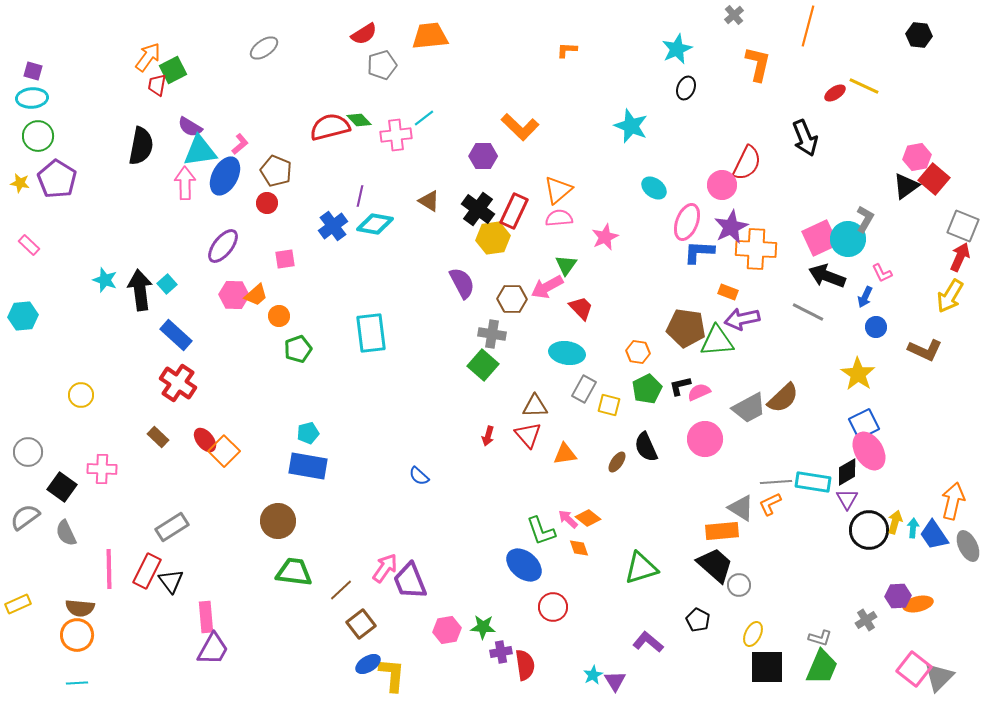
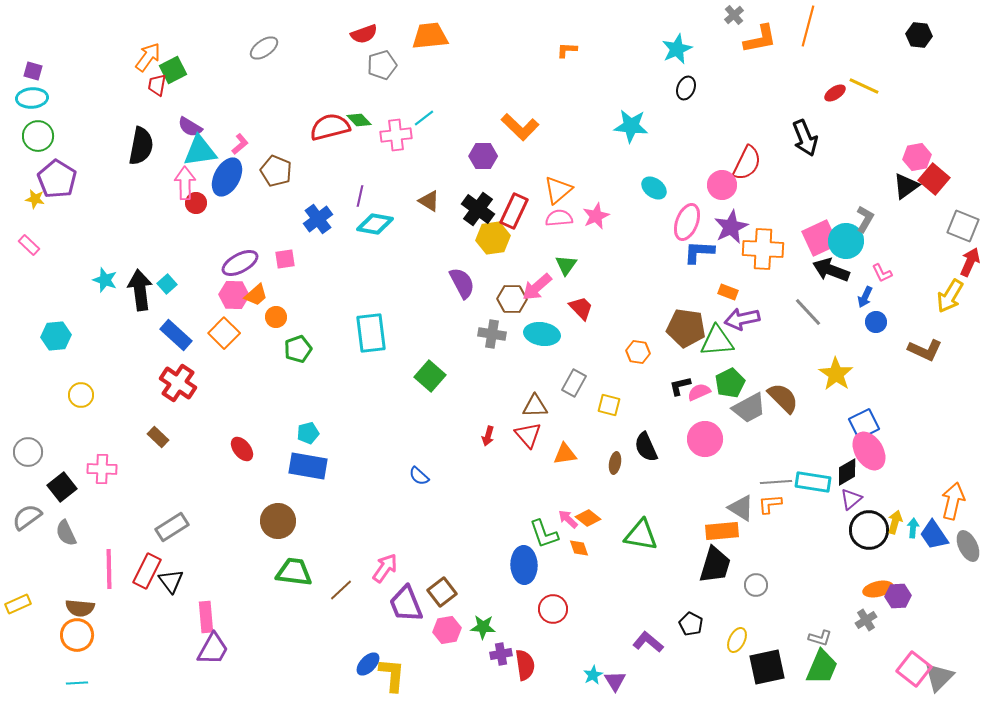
red semicircle at (364, 34): rotated 12 degrees clockwise
orange L-shape at (758, 64): moved 2 px right, 25 px up; rotated 66 degrees clockwise
cyan star at (631, 126): rotated 16 degrees counterclockwise
blue ellipse at (225, 176): moved 2 px right, 1 px down
yellow star at (20, 183): moved 15 px right, 16 px down
red circle at (267, 203): moved 71 px left
blue cross at (333, 226): moved 15 px left, 7 px up
pink star at (605, 237): moved 9 px left, 21 px up
cyan circle at (848, 239): moved 2 px left, 2 px down
purple ellipse at (223, 246): moved 17 px right, 17 px down; rotated 24 degrees clockwise
orange cross at (756, 249): moved 7 px right
red arrow at (960, 257): moved 10 px right, 5 px down
black arrow at (827, 276): moved 4 px right, 6 px up
pink arrow at (547, 287): moved 10 px left; rotated 12 degrees counterclockwise
gray line at (808, 312): rotated 20 degrees clockwise
cyan hexagon at (23, 316): moved 33 px right, 20 px down
orange circle at (279, 316): moved 3 px left, 1 px down
blue circle at (876, 327): moved 5 px up
cyan ellipse at (567, 353): moved 25 px left, 19 px up
green square at (483, 365): moved 53 px left, 11 px down
yellow star at (858, 374): moved 22 px left
gray rectangle at (584, 389): moved 10 px left, 6 px up
green pentagon at (647, 389): moved 83 px right, 6 px up
brown semicircle at (783, 398): rotated 92 degrees counterclockwise
red ellipse at (205, 440): moved 37 px right, 9 px down
orange square at (224, 451): moved 118 px up
brown ellipse at (617, 462): moved 2 px left, 1 px down; rotated 25 degrees counterclockwise
black square at (62, 487): rotated 16 degrees clockwise
purple triangle at (847, 499): moved 4 px right; rotated 20 degrees clockwise
orange L-shape at (770, 504): rotated 20 degrees clockwise
gray semicircle at (25, 517): moved 2 px right
green L-shape at (541, 531): moved 3 px right, 3 px down
blue ellipse at (524, 565): rotated 48 degrees clockwise
black trapezoid at (715, 565): rotated 66 degrees clockwise
green triangle at (641, 568): moved 33 px up; rotated 27 degrees clockwise
purple trapezoid at (410, 581): moved 4 px left, 23 px down
gray circle at (739, 585): moved 17 px right
orange ellipse at (918, 604): moved 40 px left, 15 px up
red circle at (553, 607): moved 2 px down
black pentagon at (698, 620): moved 7 px left, 4 px down
brown square at (361, 624): moved 81 px right, 32 px up
yellow ellipse at (753, 634): moved 16 px left, 6 px down
purple cross at (501, 652): moved 2 px down
blue ellipse at (368, 664): rotated 15 degrees counterclockwise
black square at (767, 667): rotated 12 degrees counterclockwise
